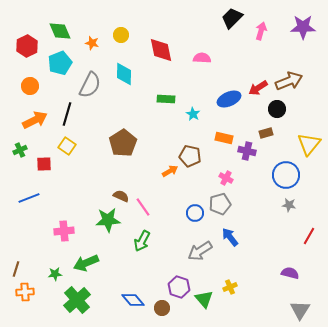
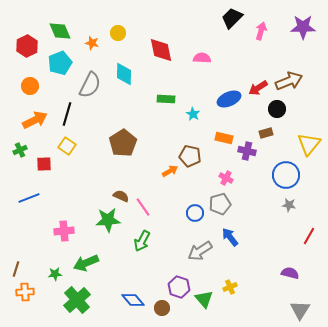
yellow circle at (121, 35): moved 3 px left, 2 px up
